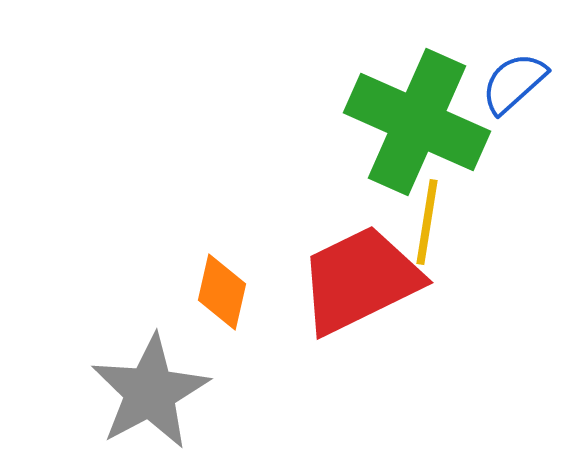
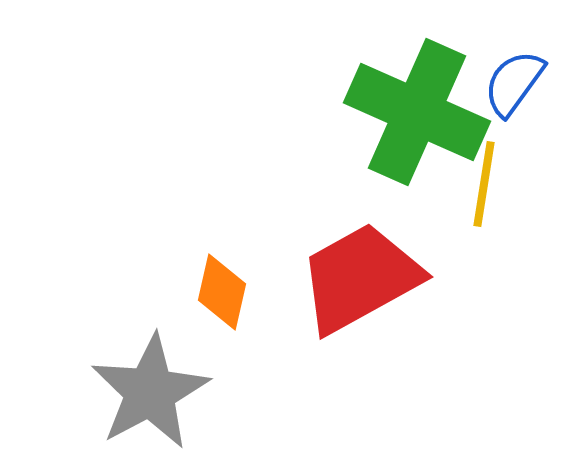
blue semicircle: rotated 12 degrees counterclockwise
green cross: moved 10 px up
yellow line: moved 57 px right, 38 px up
red trapezoid: moved 2 px up; rotated 3 degrees counterclockwise
